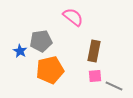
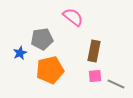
gray pentagon: moved 1 px right, 2 px up
blue star: moved 2 px down; rotated 16 degrees clockwise
gray line: moved 2 px right, 2 px up
